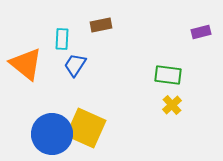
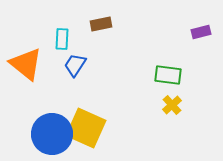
brown rectangle: moved 1 px up
